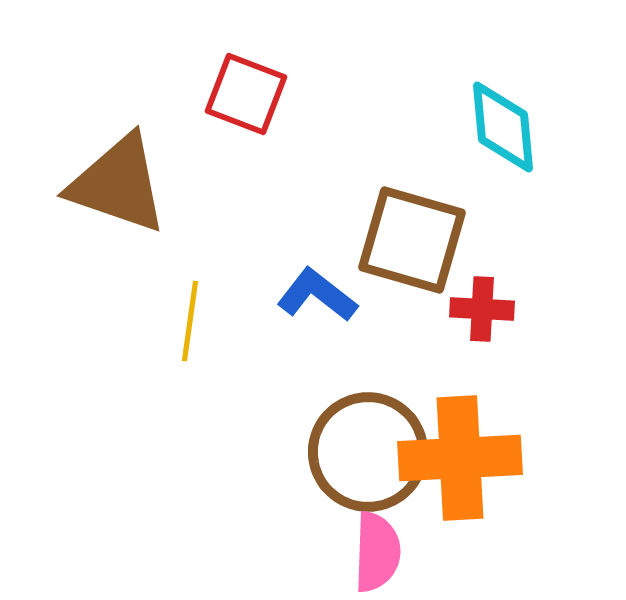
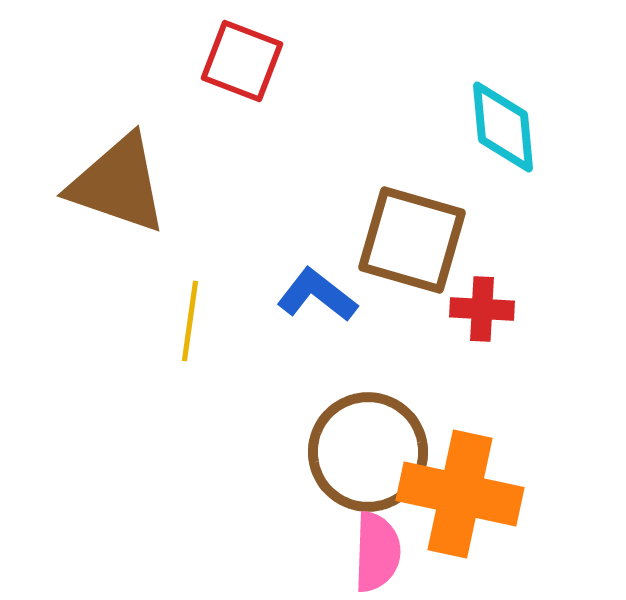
red square: moved 4 px left, 33 px up
orange cross: moved 36 px down; rotated 15 degrees clockwise
